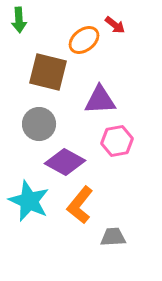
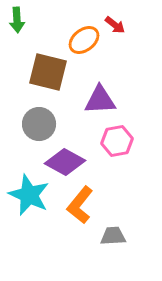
green arrow: moved 2 px left
cyan star: moved 6 px up
gray trapezoid: moved 1 px up
